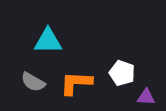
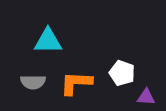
gray semicircle: rotated 30 degrees counterclockwise
